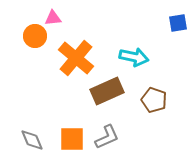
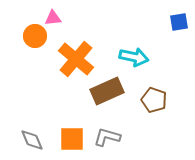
blue square: moved 1 px right, 1 px up
orange cross: moved 1 px down
gray L-shape: rotated 140 degrees counterclockwise
